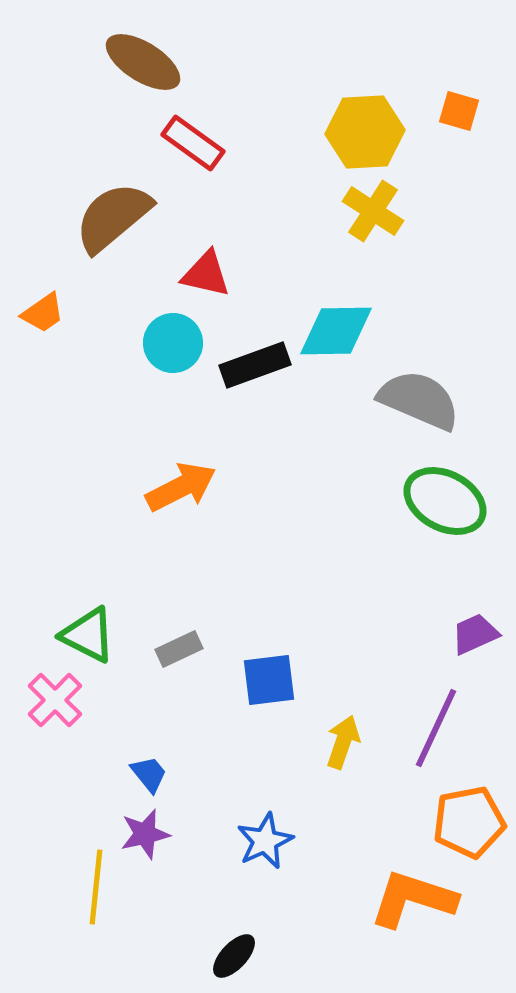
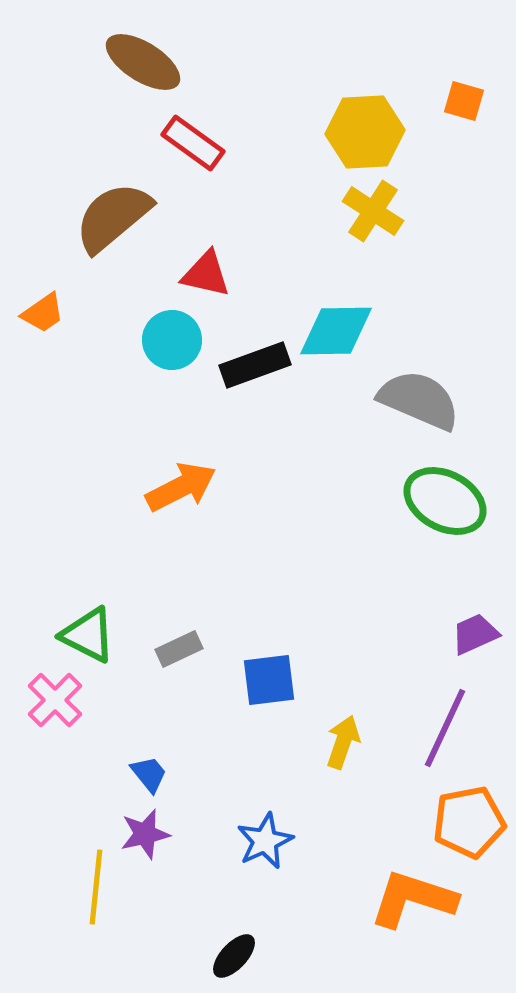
orange square: moved 5 px right, 10 px up
cyan circle: moved 1 px left, 3 px up
purple line: moved 9 px right
